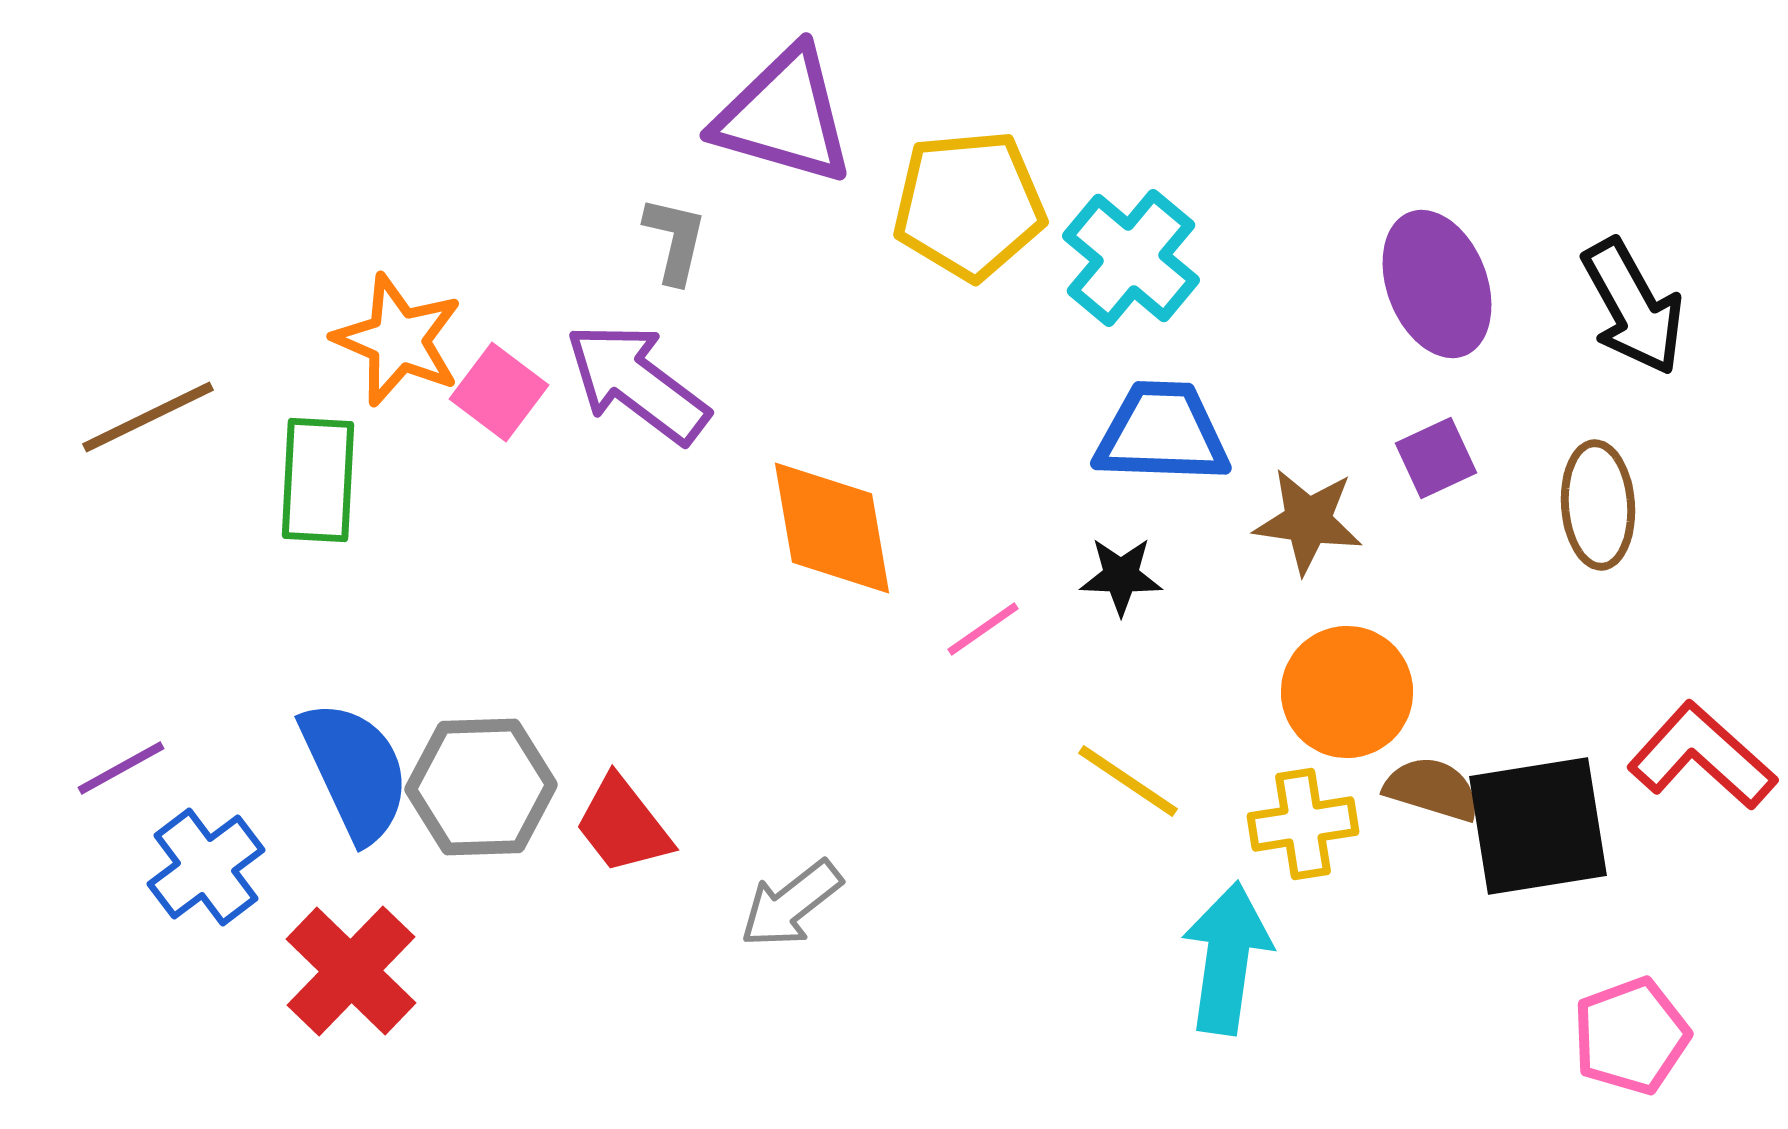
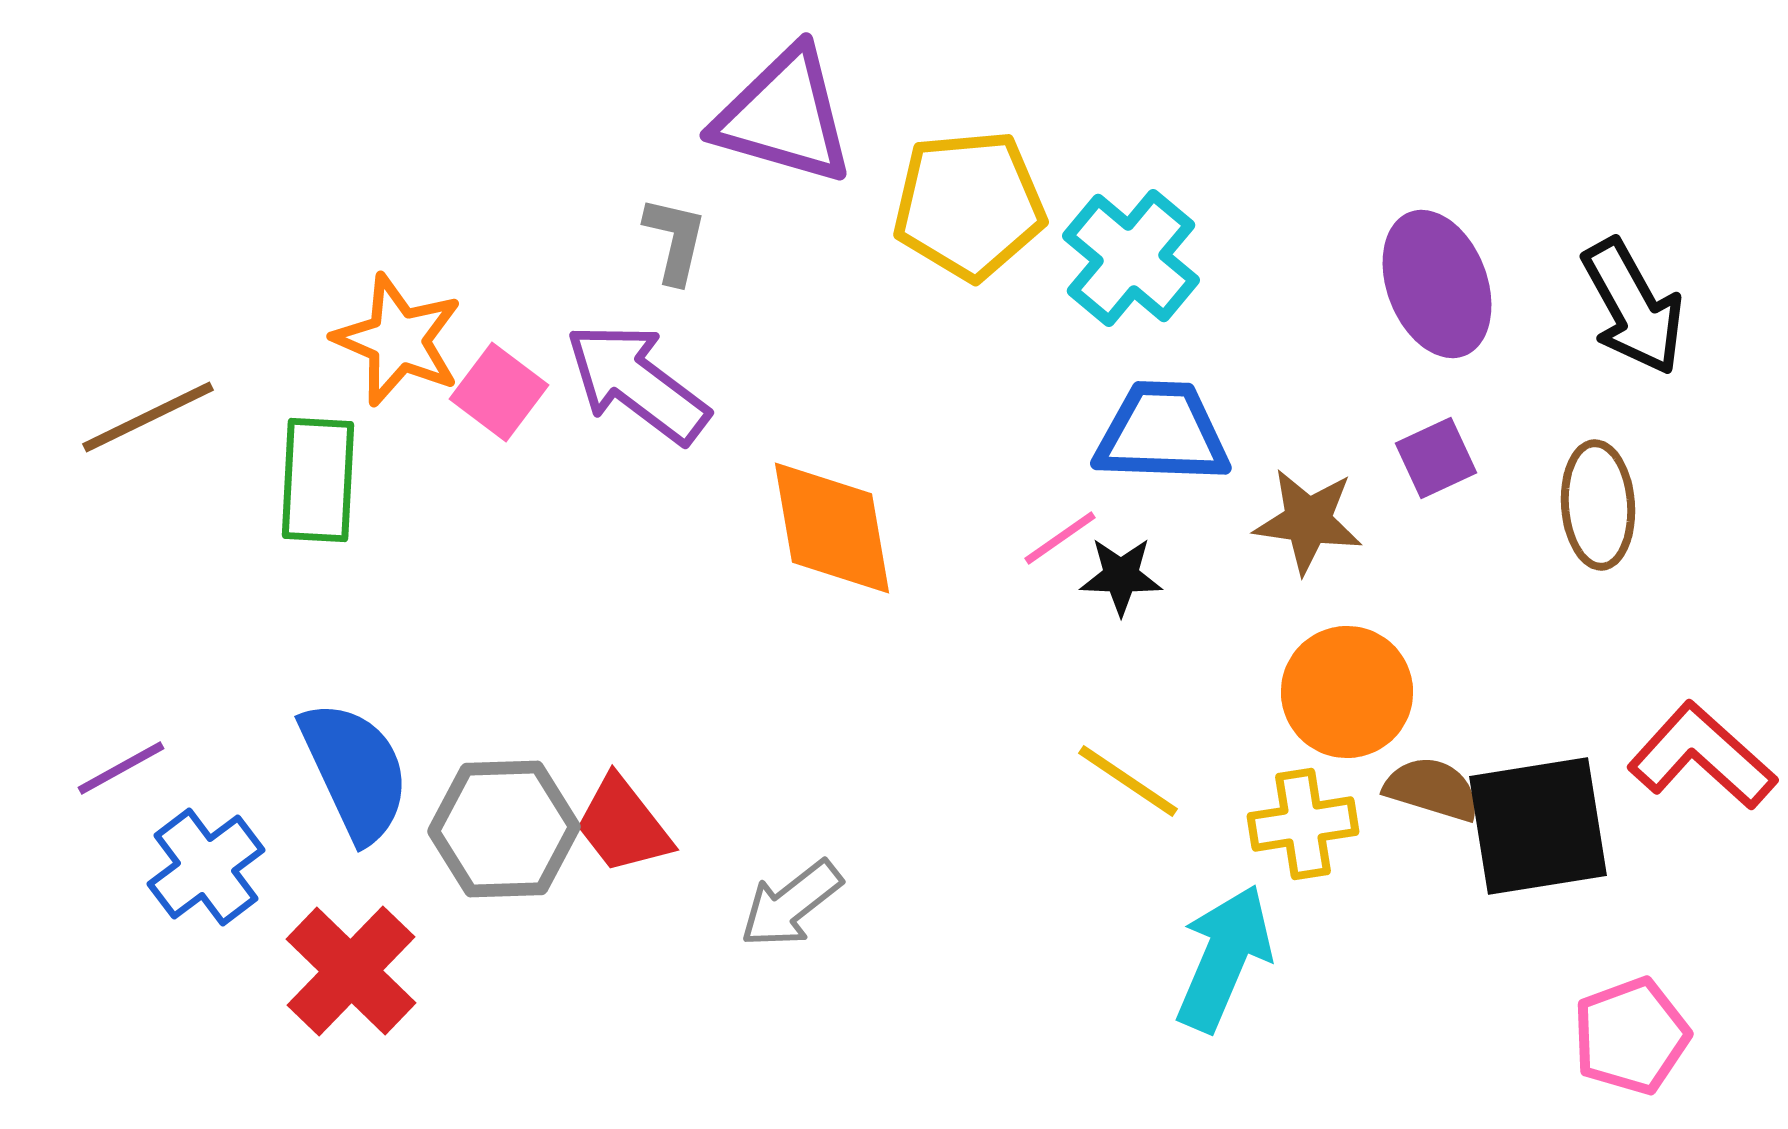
pink line: moved 77 px right, 91 px up
gray hexagon: moved 23 px right, 42 px down
cyan arrow: moved 3 px left; rotated 15 degrees clockwise
